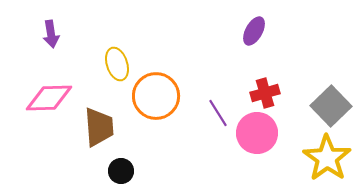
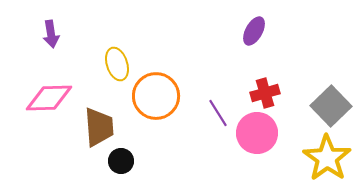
black circle: moved 10 px up
